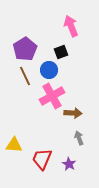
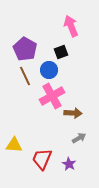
purple pentagon: rotated 10 degrees counterclockwise
gray arrow: rotated 80 degrees clockwise
